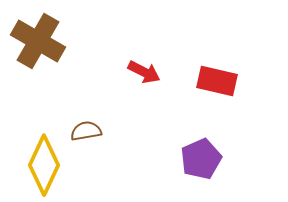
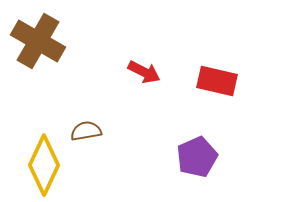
purple pentagon: moved 4 px left, 2 px up
